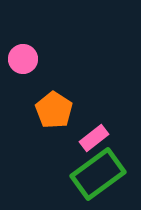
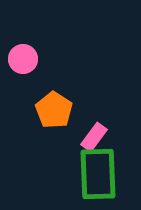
pink rectangle: moved 1 px up; rotated 16 degrees counterclockwise
green rectangle: rotated 56 degrees counterclockwise
